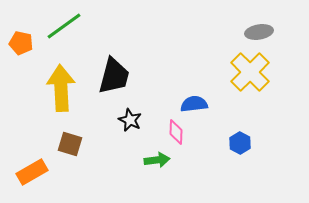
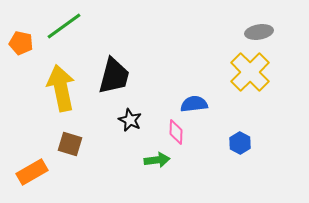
yellow arrow: rotated 9 degrees counterclockwise
